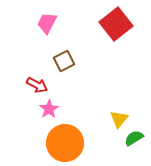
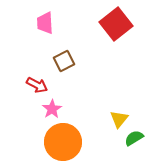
pink trapezoid: moved 2 px left; rotated 30 degrees counterclockwise
pink star: moved 3 px right
orange circle: moved 2 px left, 1 px up
